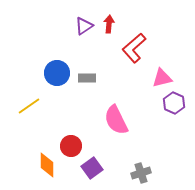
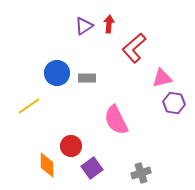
purple hexagon: rotated 15 degrees counterclockwise
